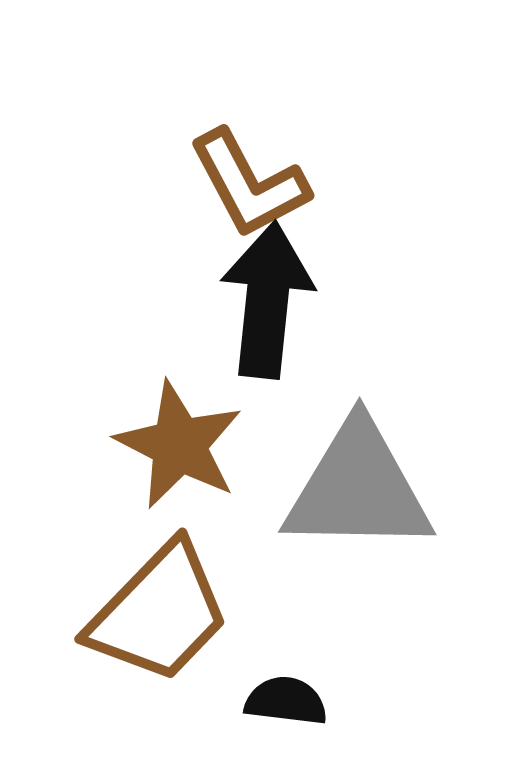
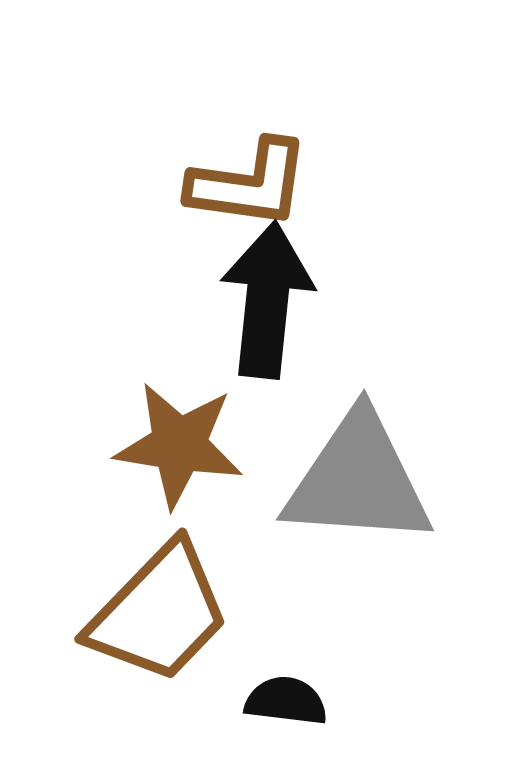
brown L-shape: rotated 54 degrees counterclockwise
brown star: rotated 18 degrees counterclockwise
gray triangle: moved 8 px up; rotated 3 degrees clockwise
